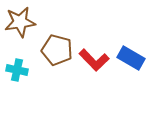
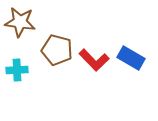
brown star: rotated 16 degrees clockwise
cyan cross: rotated 15 degrees counterclockwise
